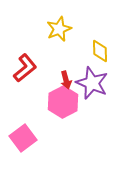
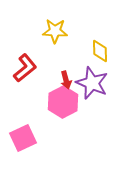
yellow star: moved 4 px left, 2 px down; rotated 25 degrees clockwise
pink square: rotated 12 degrees clockwise
